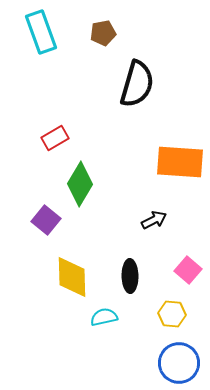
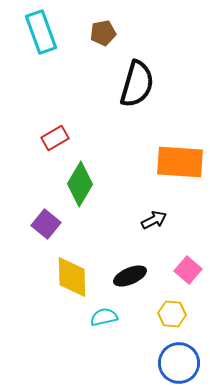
purple square: moved 4 px down
black ellipse: rotated 68 degrees clockwise
